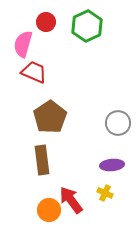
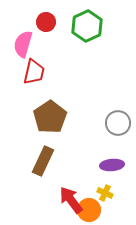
red trapezoid: rotated 80 degrees clockwise
brown rectangle: moved 1 px right, 1 px down; rotated 32 degrees clockwise
orange circle: moved 40 px right
